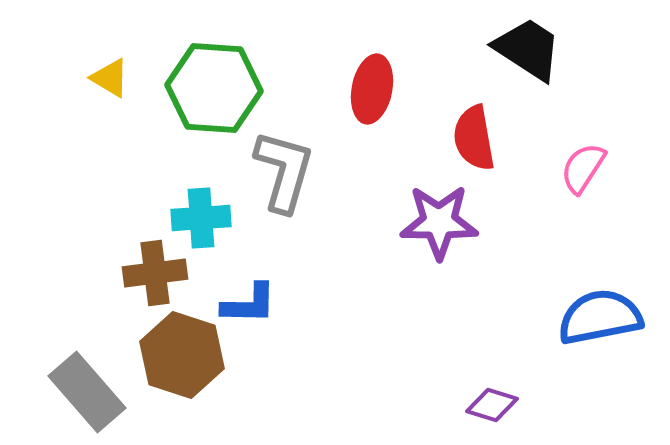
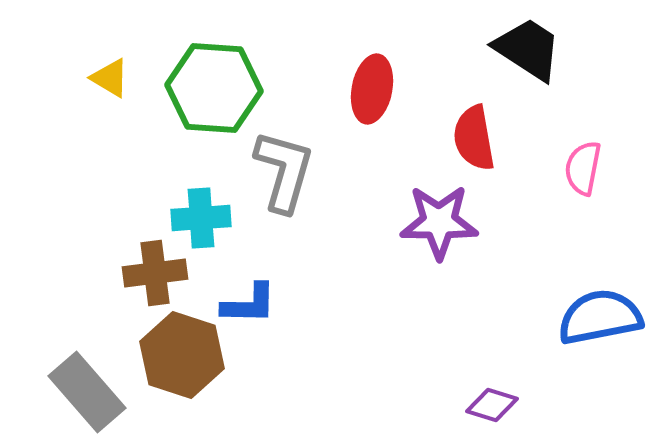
pink semicircle: rotated 22 degrees counterclockwise
